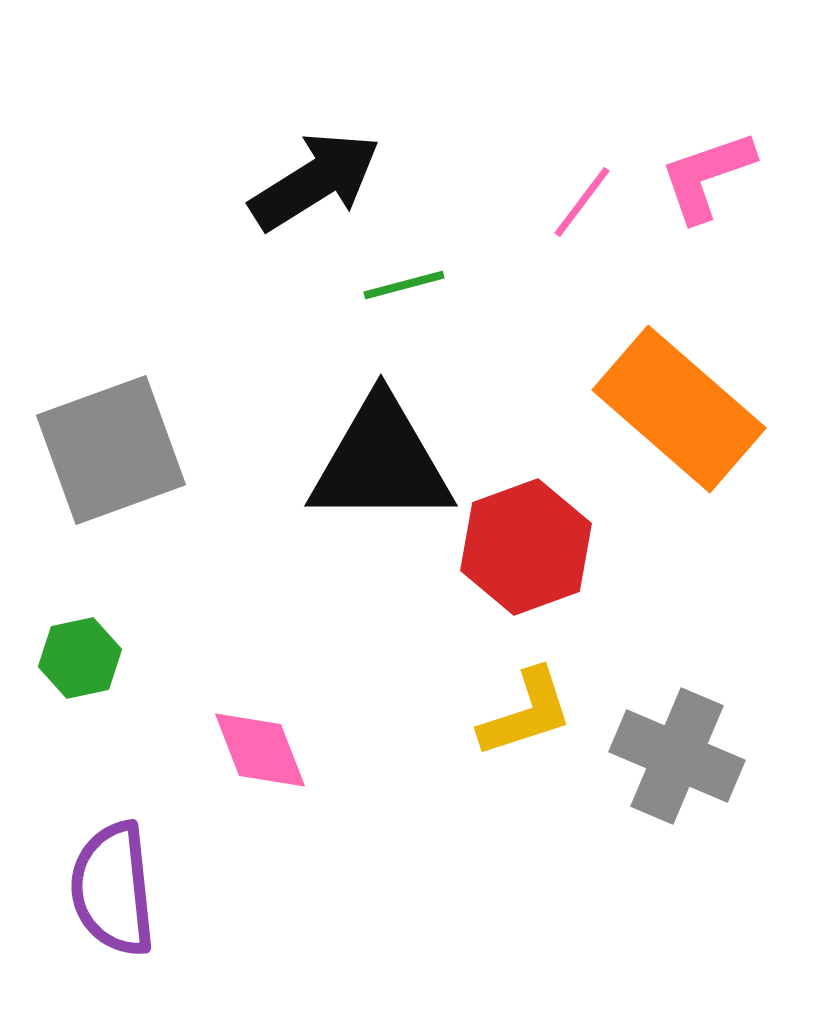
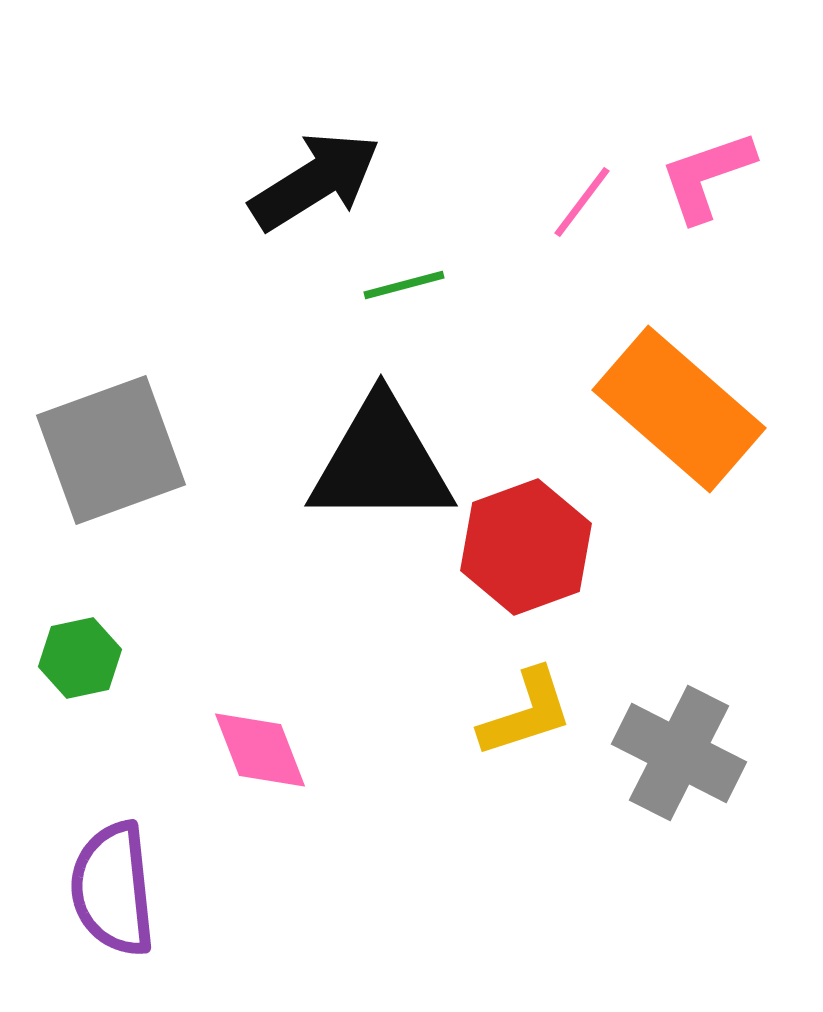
gray cross: moved 2 px right, 3 px up; rotated 4 degrees clockwise
